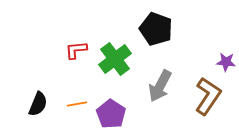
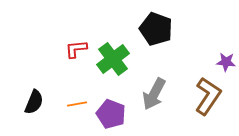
red L-shape: moved 1 px up
green cross: moved 2 px left
gray arrow: moved 6 px left, 8 px down
black semicircle: moved 4 px left, 2 px up
purple pentagon: rotated 12 degrees counterclockwise
